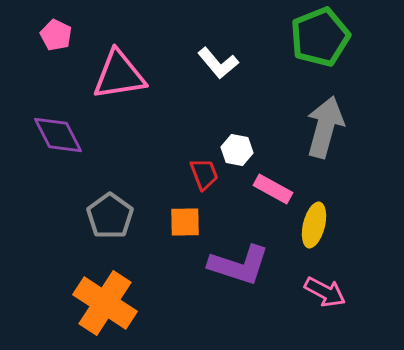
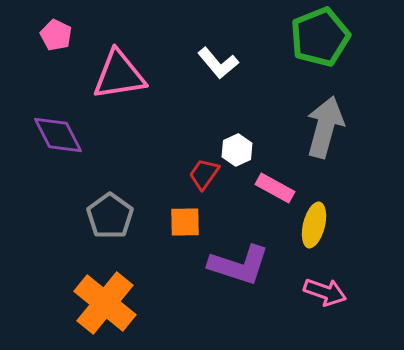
white hexagon: rotated 24 degrees clockwise
red trapezoid: rotated 124 degrees counterclockwise
pink rectangle: moved 2 px right, 1 px up
pink arrow: rotated 9 degrees counterclockwise
orange cross: rotated 6 degrees clockwise
